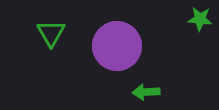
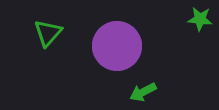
green triangle: moved 3 px left; rotated 12 degrees clockwise
green arrow: moved 3 px left; rotated 24 degrees counterclockwise
